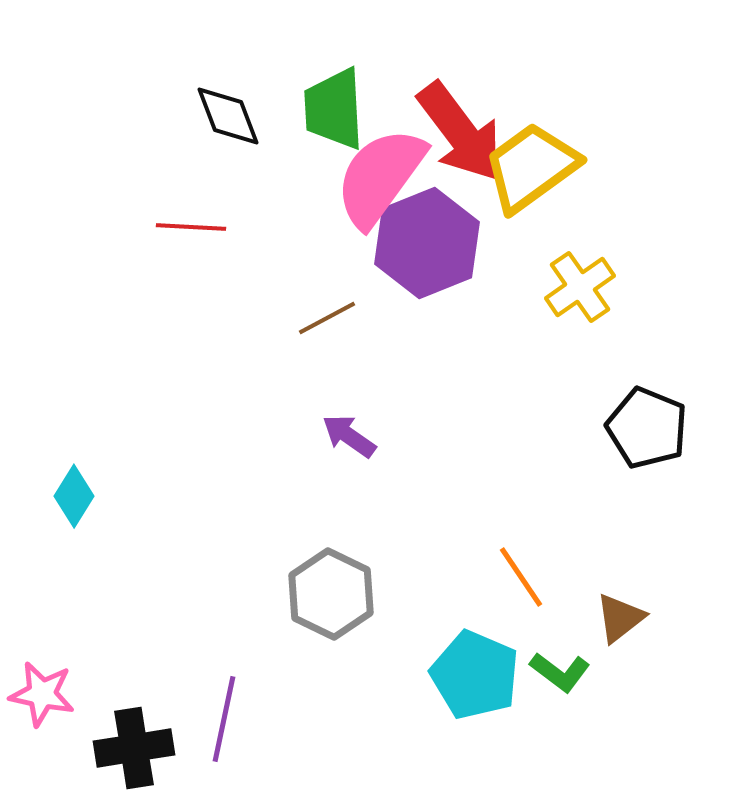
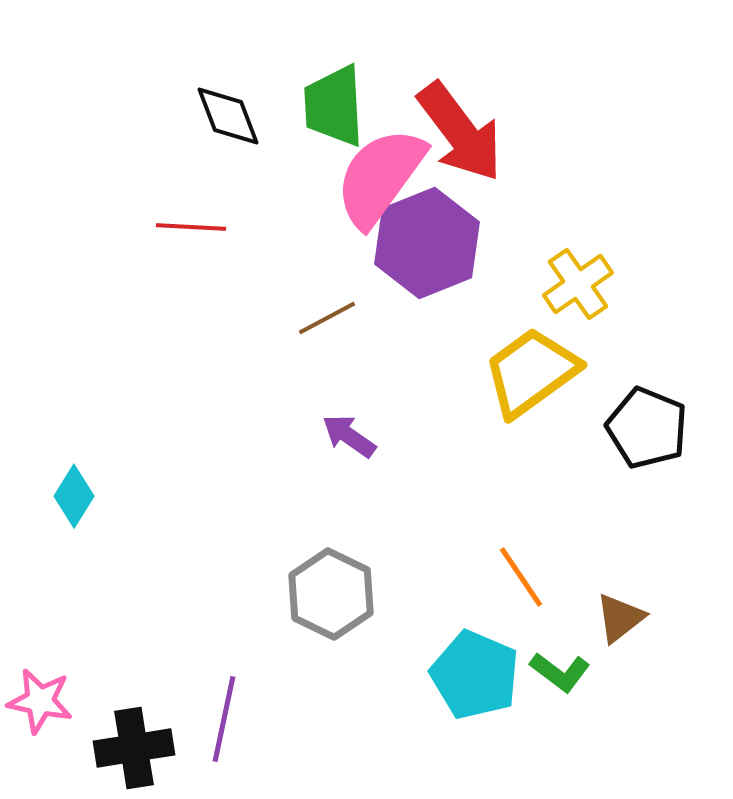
green trapezoid: moved 3 px up
yellow trapezoid: moved 205 px down
yellow cross: moved 2 px left, 3 px up
pink star: moved 2 px left, 7 px down
